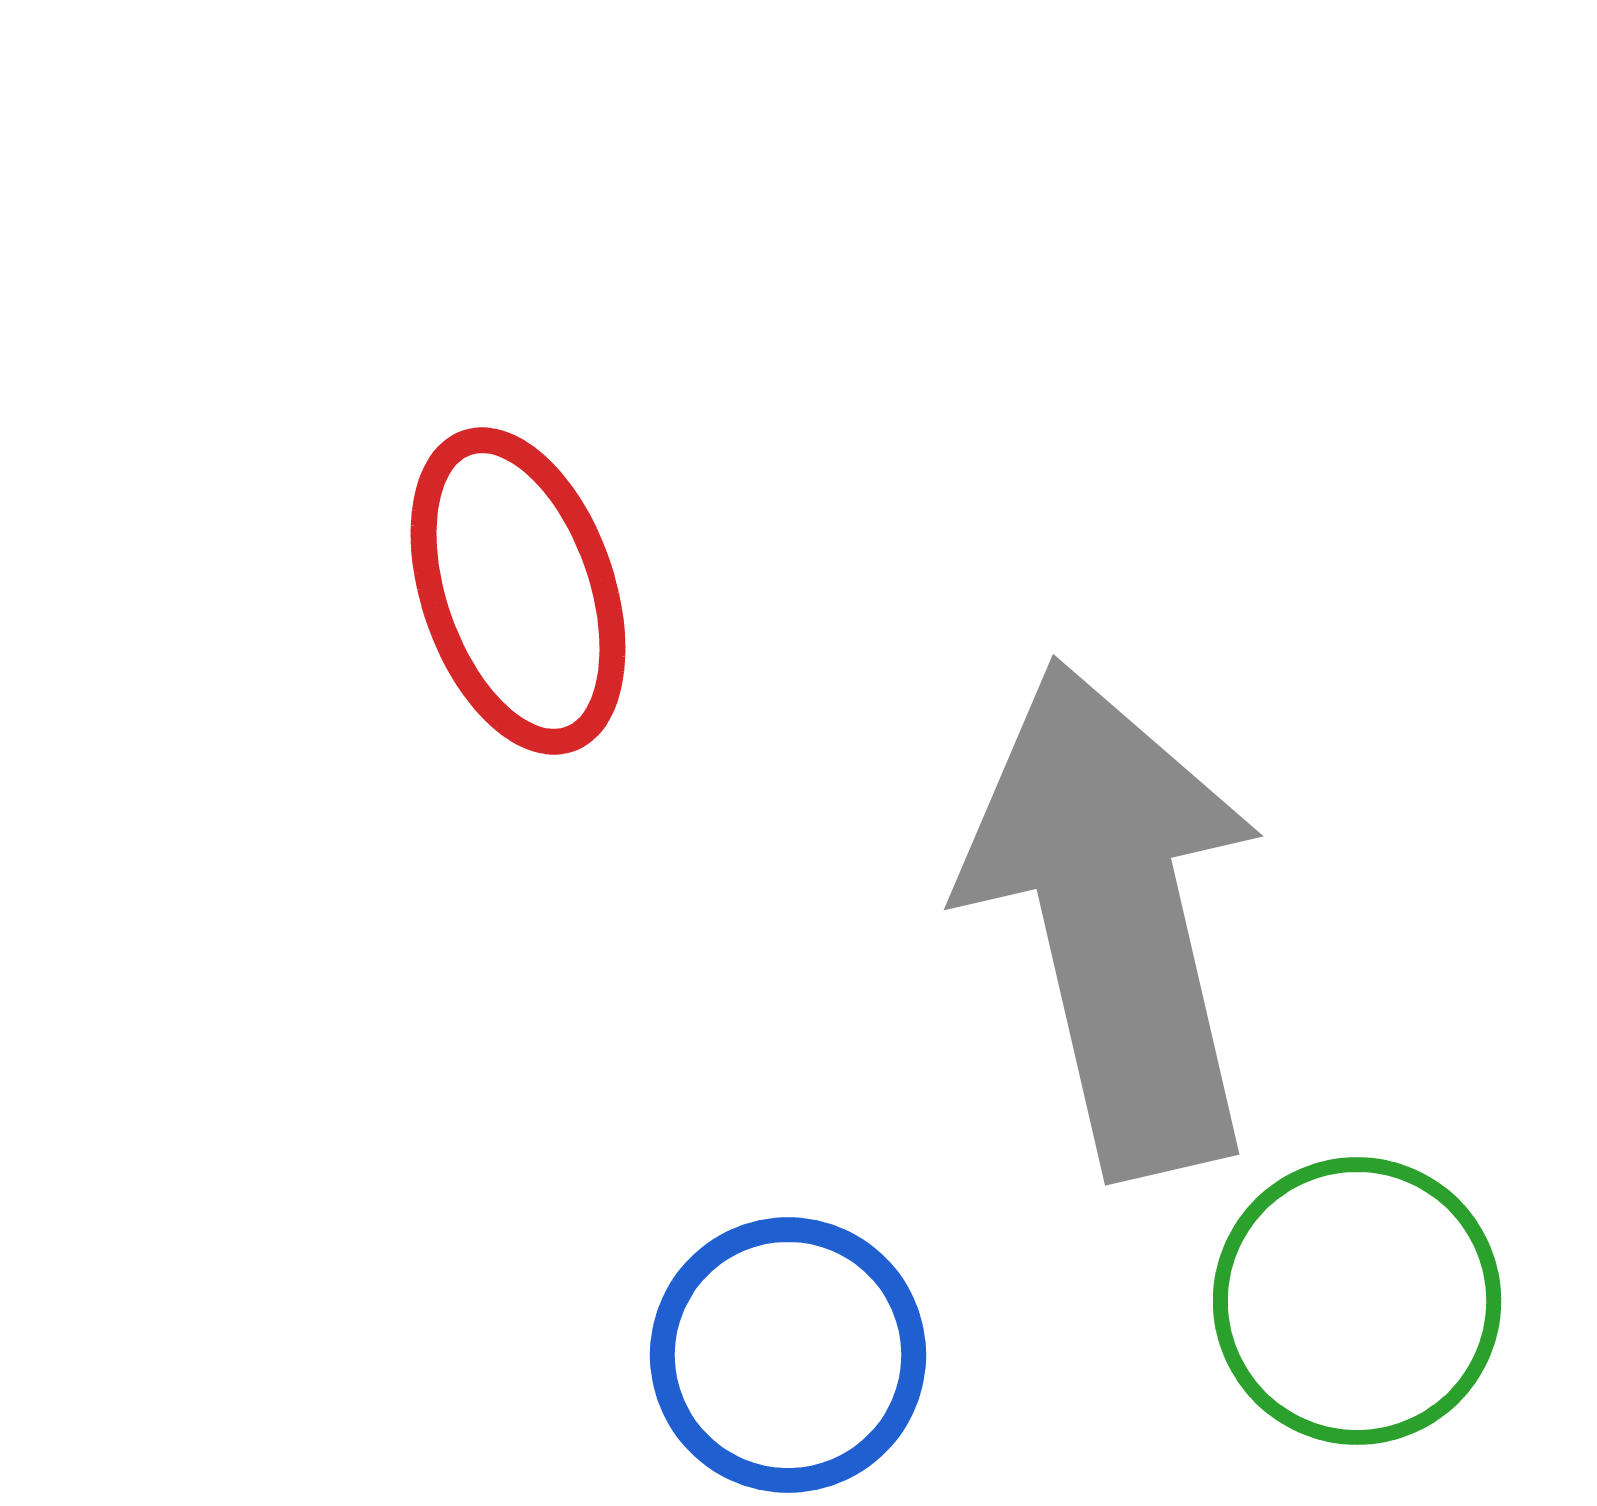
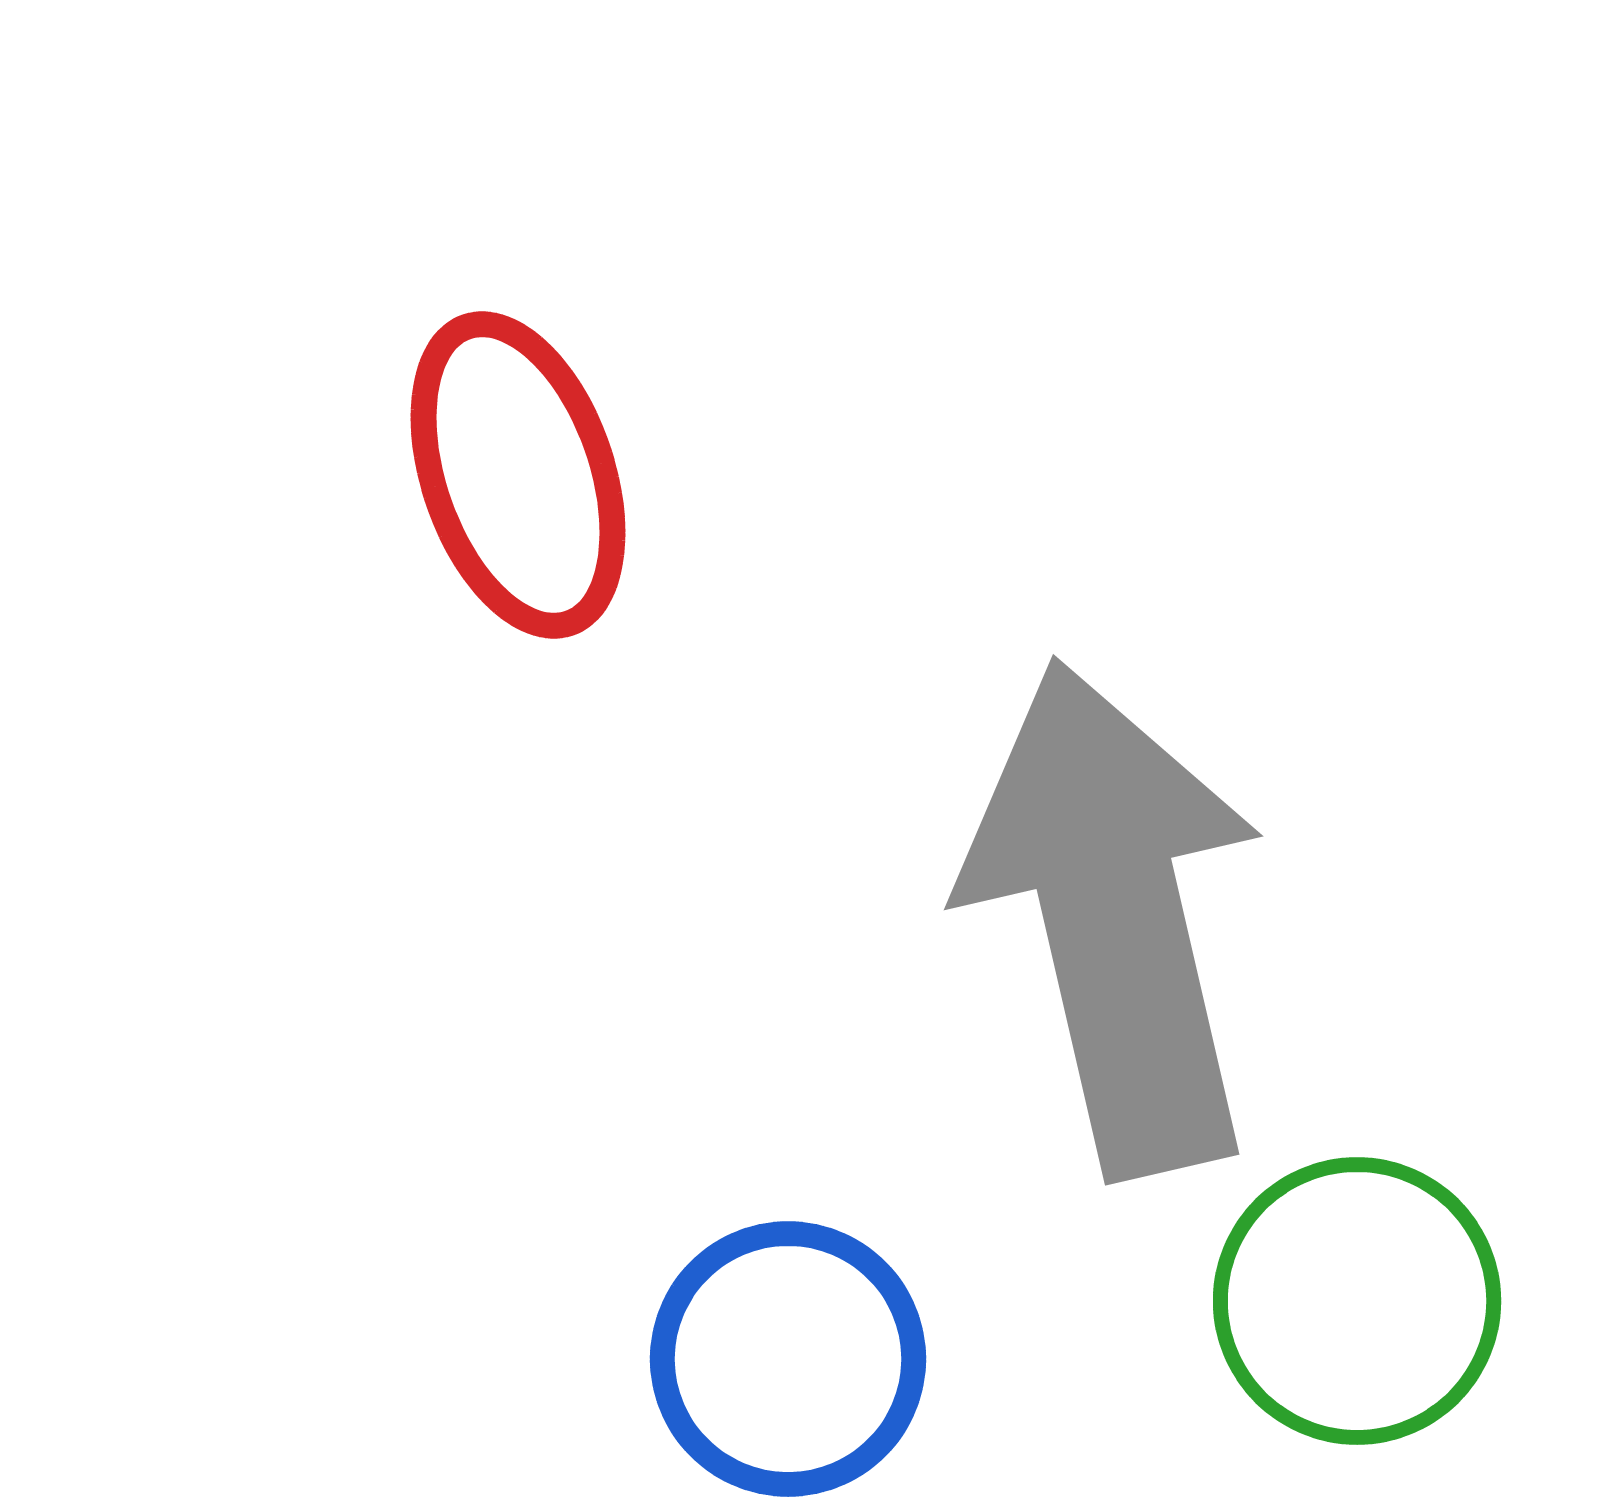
red ellipse: moved 116 px up
blue circle: moved 4 px down
